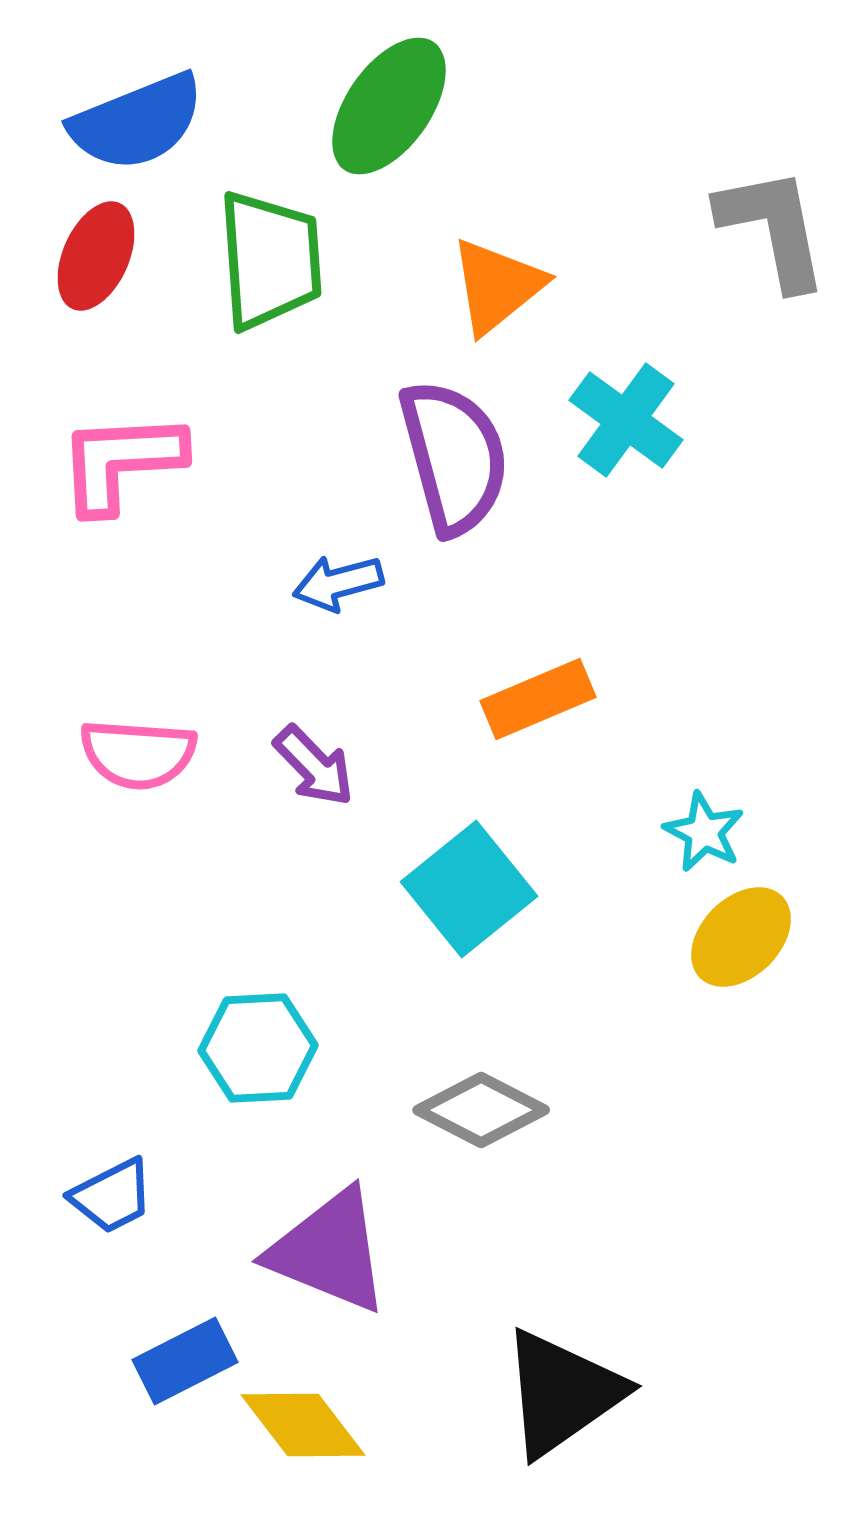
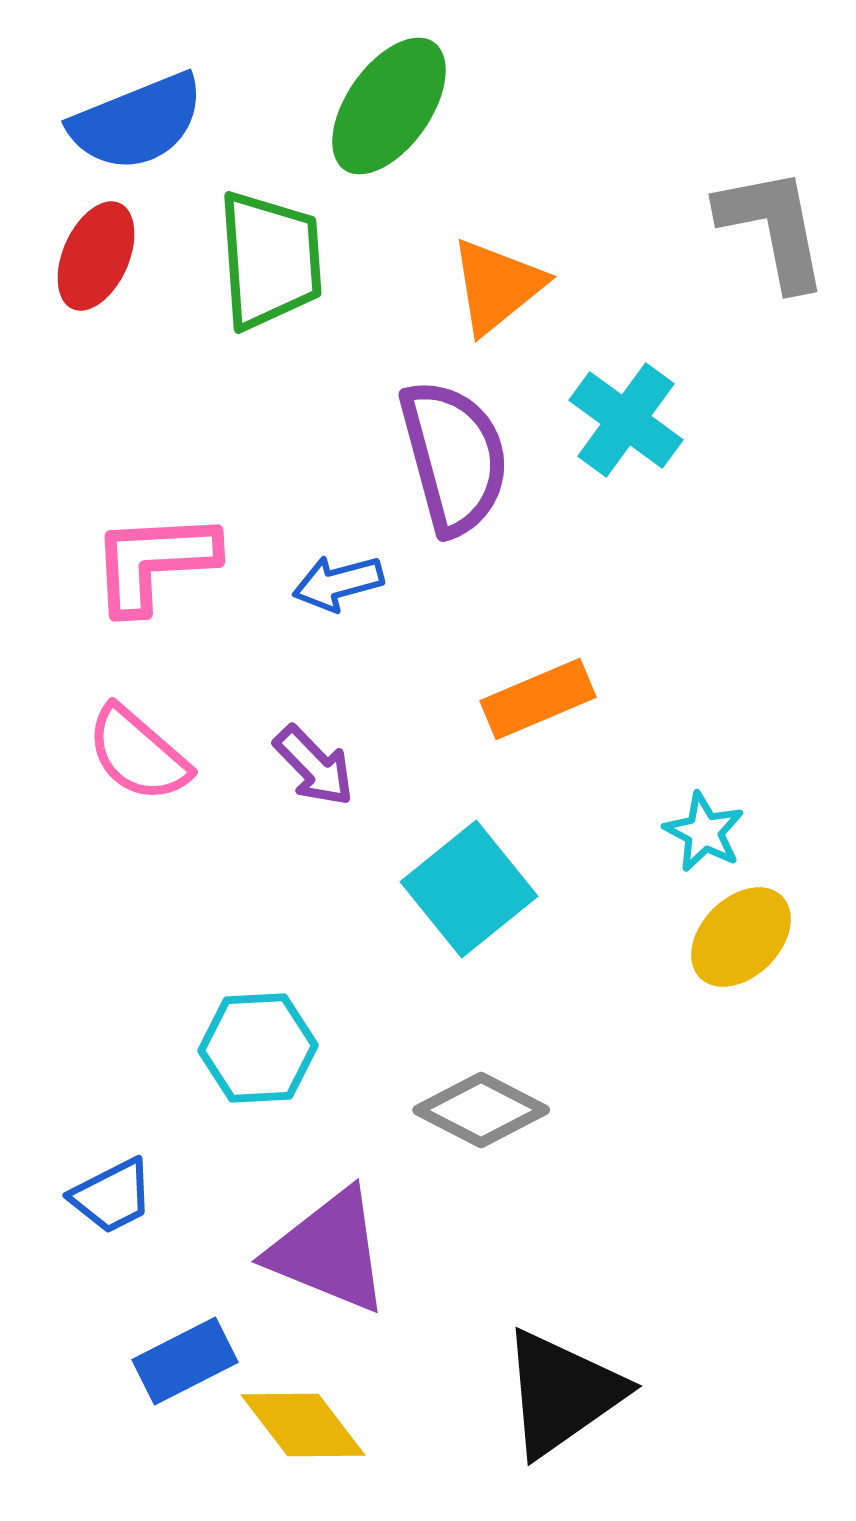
pink L-shape: moved 33 px right, 100 px down
pink semicircle: rotated 37 degrees clockwise
